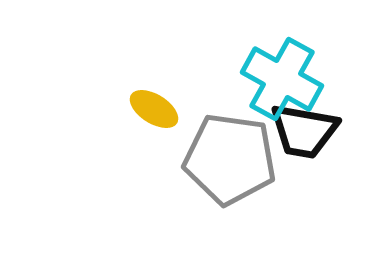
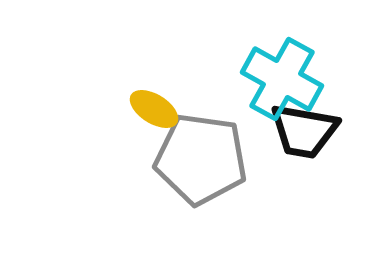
gray pentagon: moved 29 px left
